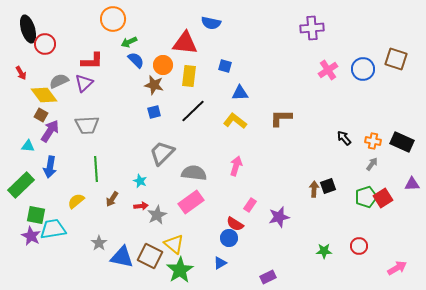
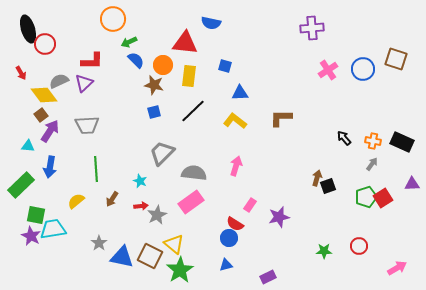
brown square at (41, 115): rotated 24 degrees clockwise
brown arrow at (314, 189): moved 3 px right, 11 px up; rotated 14 degrees clockwise
blue triangle at (220, 263): moved 6 px right, 2 px down; rotated 16 degrees clockwise
